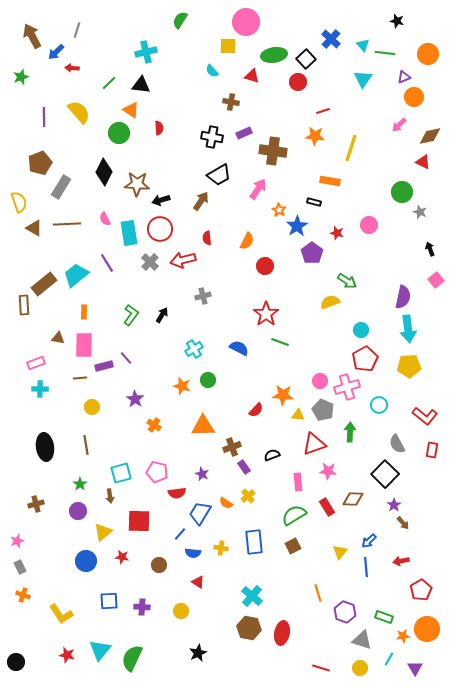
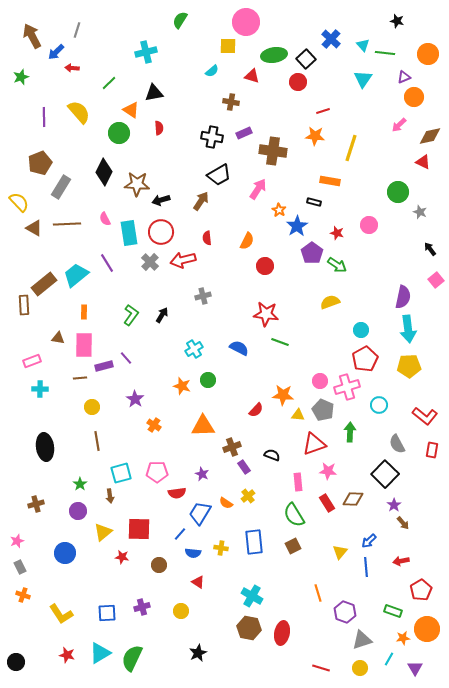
cyan semicircle at (212, 71): rotated 88 degrees counterclockwise
black triangle at (141, 85): moved 13 px right, 8 px down; rotated 18 degrees counterclockwise
green circle at (402, 192): moved 4 px left
yellow semicircle at (19, 202): rotated 25 degrees counterclockwise
red circle at (160, 229): moved 1 px right, 3 px down
black arrow at (430, 249): rotated 16 degrees counterclockwise
green arrow at (347, 281): moved 10 px left, 16 px up
red star at (266, 314): rotated 30 degrees counterclockwise
pink rectangle at (36, 363): moved 4 px left, 2 px up
brown line at (86, 445): moved 11 px right, 4 px up
black semicircle at (272, 455): rotated 42 degrees clockwise
pink pentagon at (157, 472): rotated 15 degrees counterclockwise
red rectangle at (327, 507): moved 4 px up
green semicircle at (294, 515): rotated 90 degrees counterclockwise
red square at (139, 521): moved 8 px down
blue circle at (86, 561): moved 21 px left, 8 px up
cyan cross at (252, 596): rotated 10 degrees counterclockwise
blue square at (109, 601): moved 2 px left, 12 px down
purple cross at (142, 607): rotated 21 degrees counterclockwise
green rectangle at (384, 617): moved 9 px right, 6 px up
orange star at (403, 636): moved 2 px down
gray triangle at (362, 640): rotated 35 degrees counterclockwise
cyan triangle at (100, 650): moved 3 px down; rotated 20 degrees clockwise
